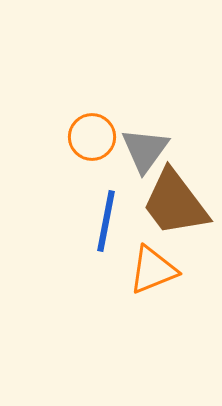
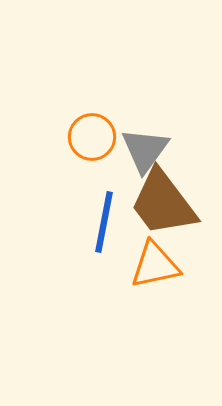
brown trapezoid: moved 12 px left
blue line: moved 2 px left, 1 px down
orange triangle: moved 2 px right, 5 px up; rotated 10 degrees clockwise
